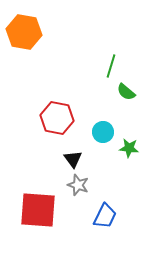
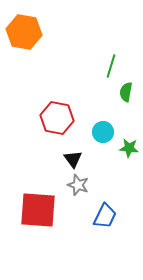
green semicircle: rotated 60 degrees clockwise
